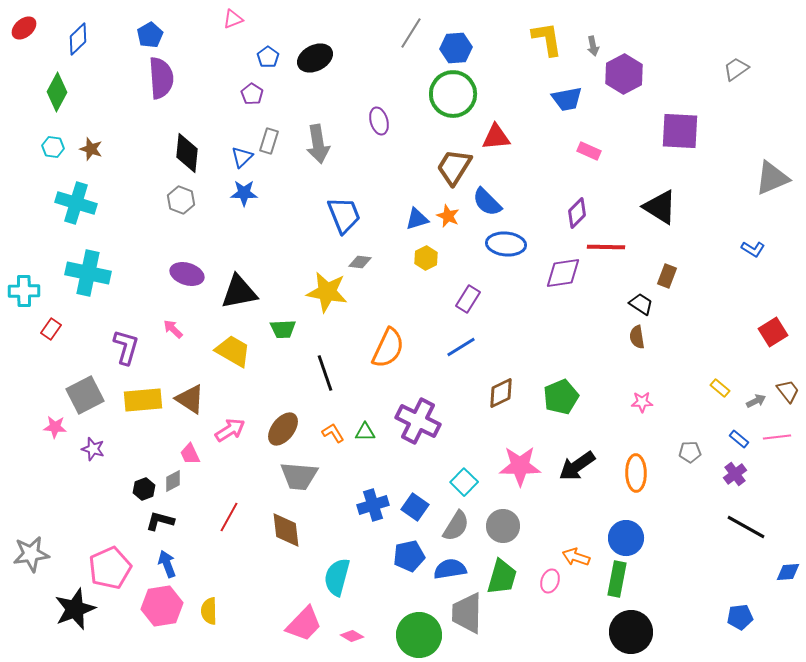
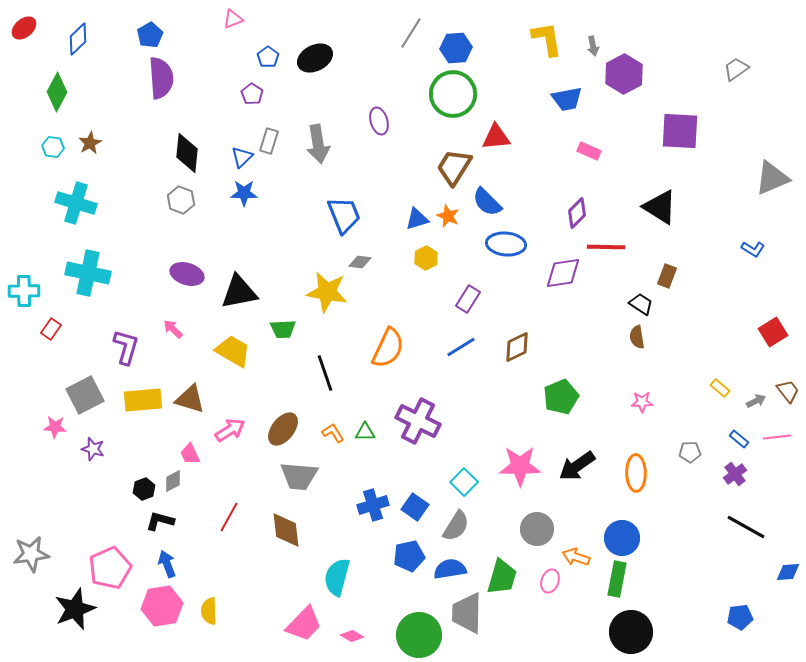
brown star at (91, 149): moved 1 px left, 6 px up; rotated 25 degrees clockwise
brown diamond at (501, 393): moved 16 px right, 46 px up
brown triangle at (190, 399): rotated 16 degrees counterclockwise
gray circle at (503, 526): moved 34 px right, 3 px down
blue circle at (626, 538): moved 4 px left
